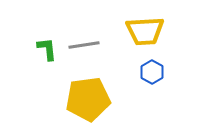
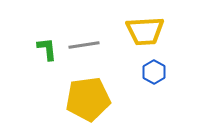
blue hexagon: moved 2 px right
